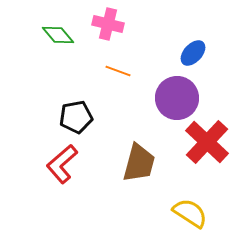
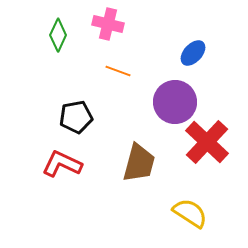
green diamond: rotated 64 degrees clockwise
purple circle: moved 2 px left, 4 px down
red L-shape: rotated 66 degrees clockwise
